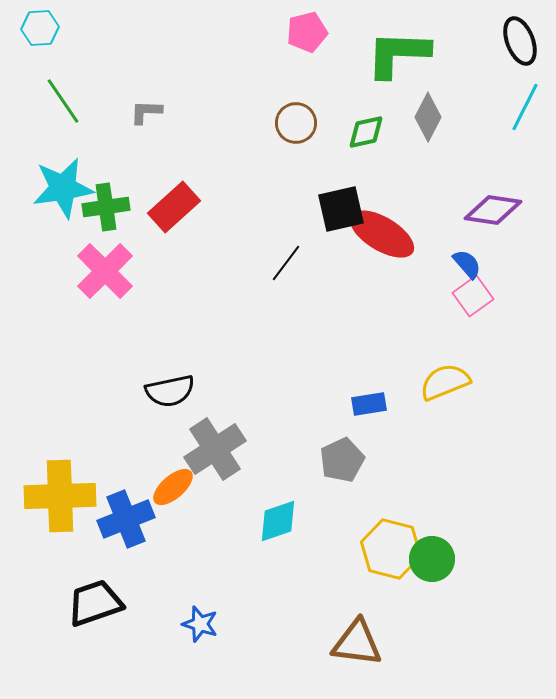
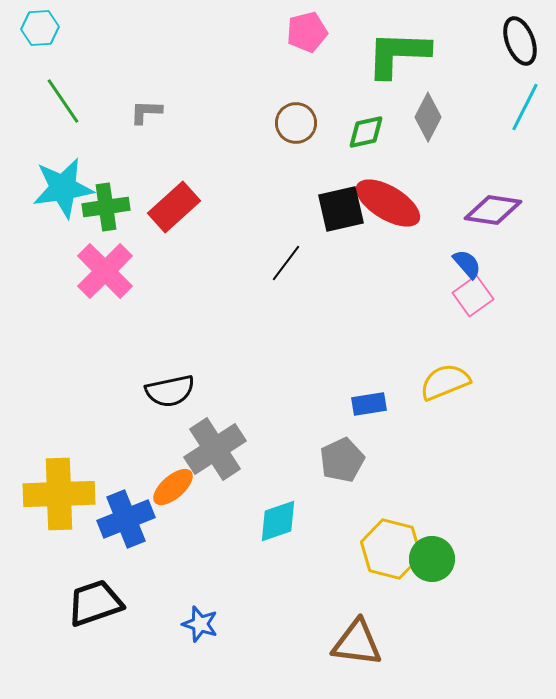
red ellipse: moved 6 px right, 31 px up
yellow cross: moved 1 px left, 2 px up
